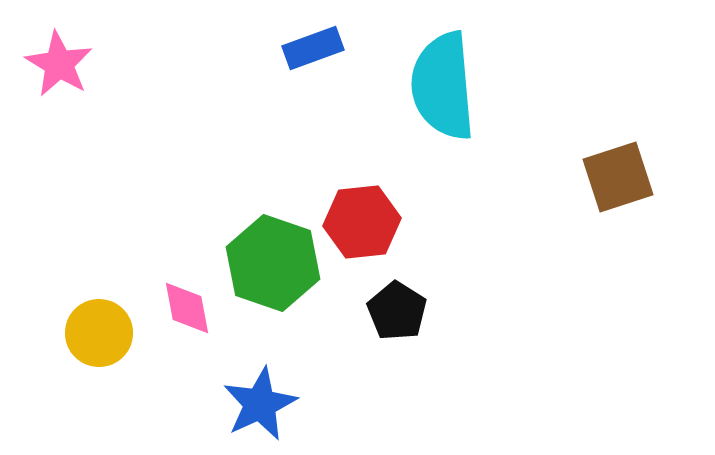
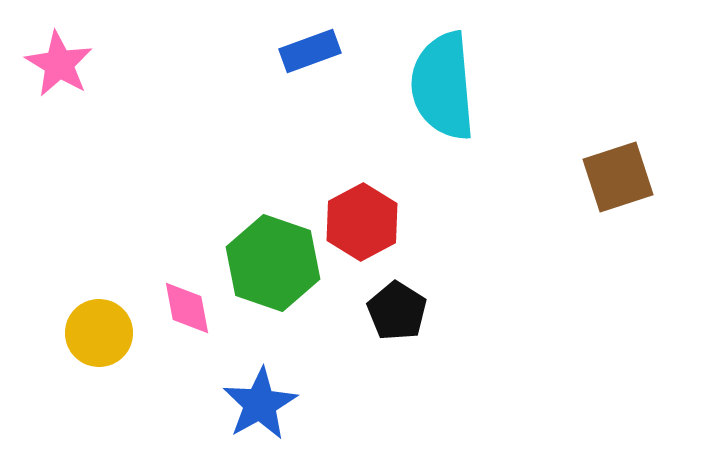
blue rectangle: moved 3 px left, 3 px down
red hexagon: rotated 22 degrees counterclockwise
blue star: rotated 4 degrees counterclockwise
